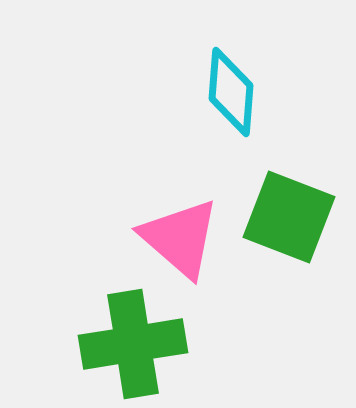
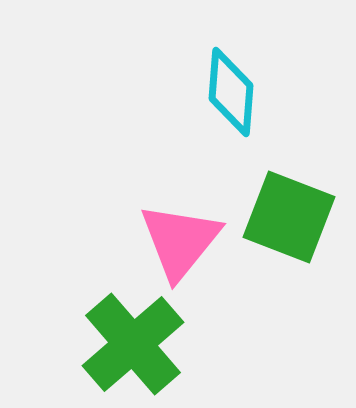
pink triangle: moved 3 px down; rotated 28 degrees clockwise
green cross: rotated 32 degrees counterclockwise
